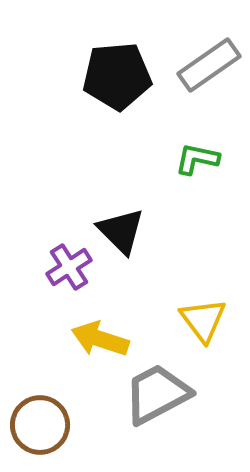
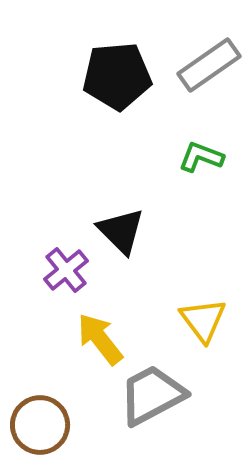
green L-shape: moved 4 px right, 2 px up; rotated 9 degrees clockwise
purple cross: moved 3 px left, 3 px down; rotated 6 degrees counterclockwise
yellow arrow: rotated 34 degrees clockwise
gray trapezoid: moved 5 px left, 1 px down
